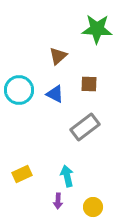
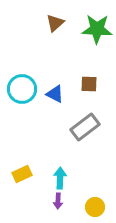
brown triangle: moved 3 px left, 33 px up
cyan circle: moved 3 px right, 1 px up
cyan arrow: moved 7 px left, 2 px down; rotated 15 degrees clockwise
yellow circle: moved 2 px right
